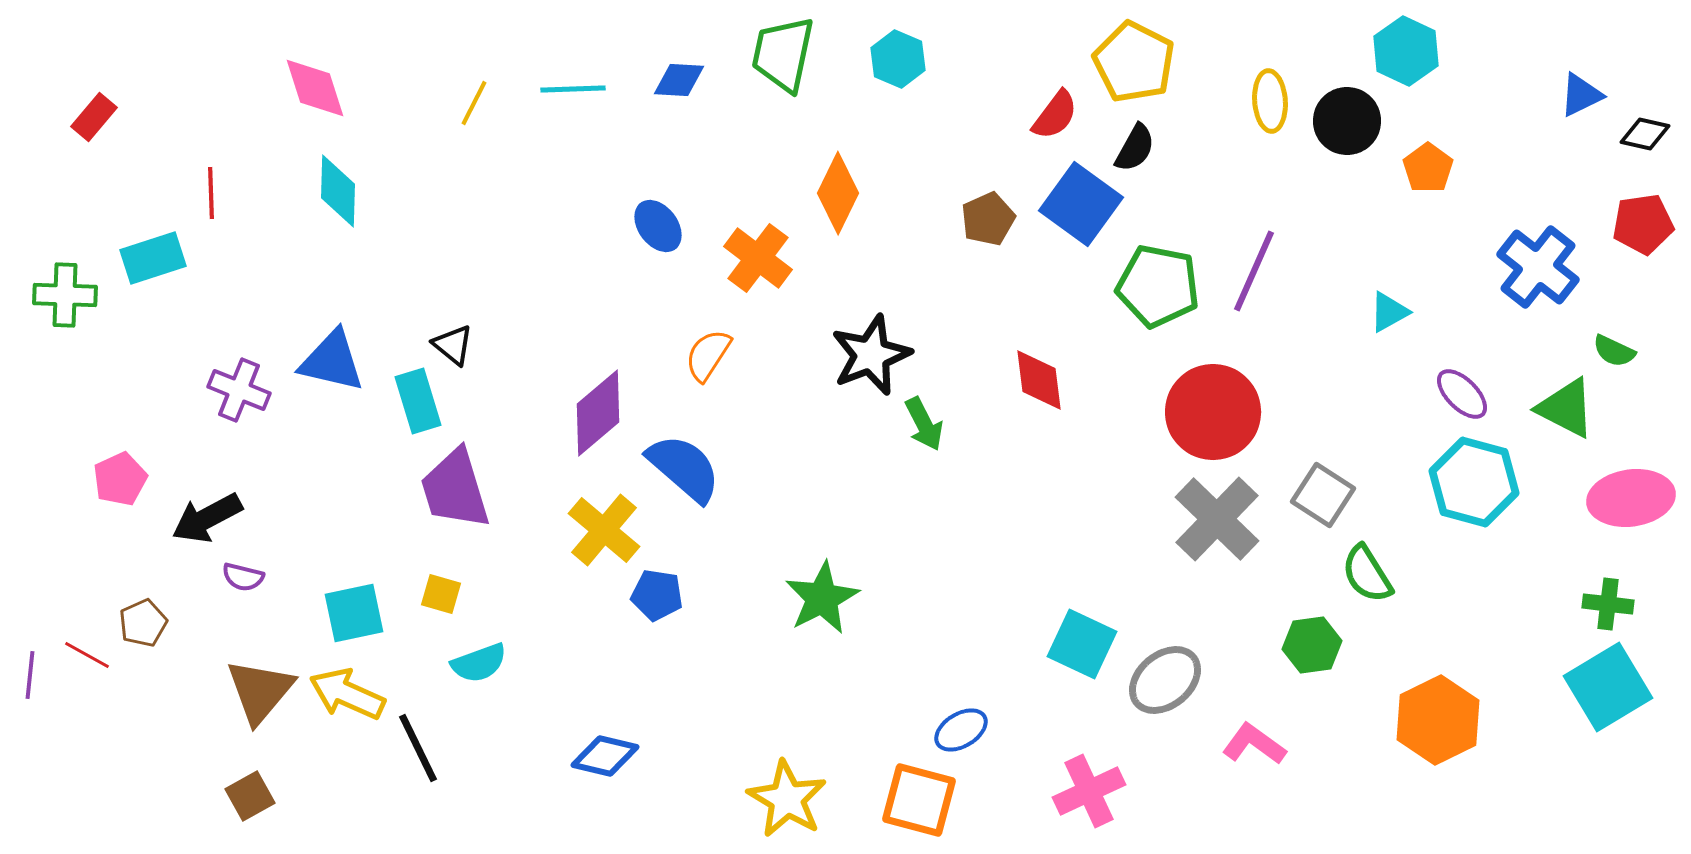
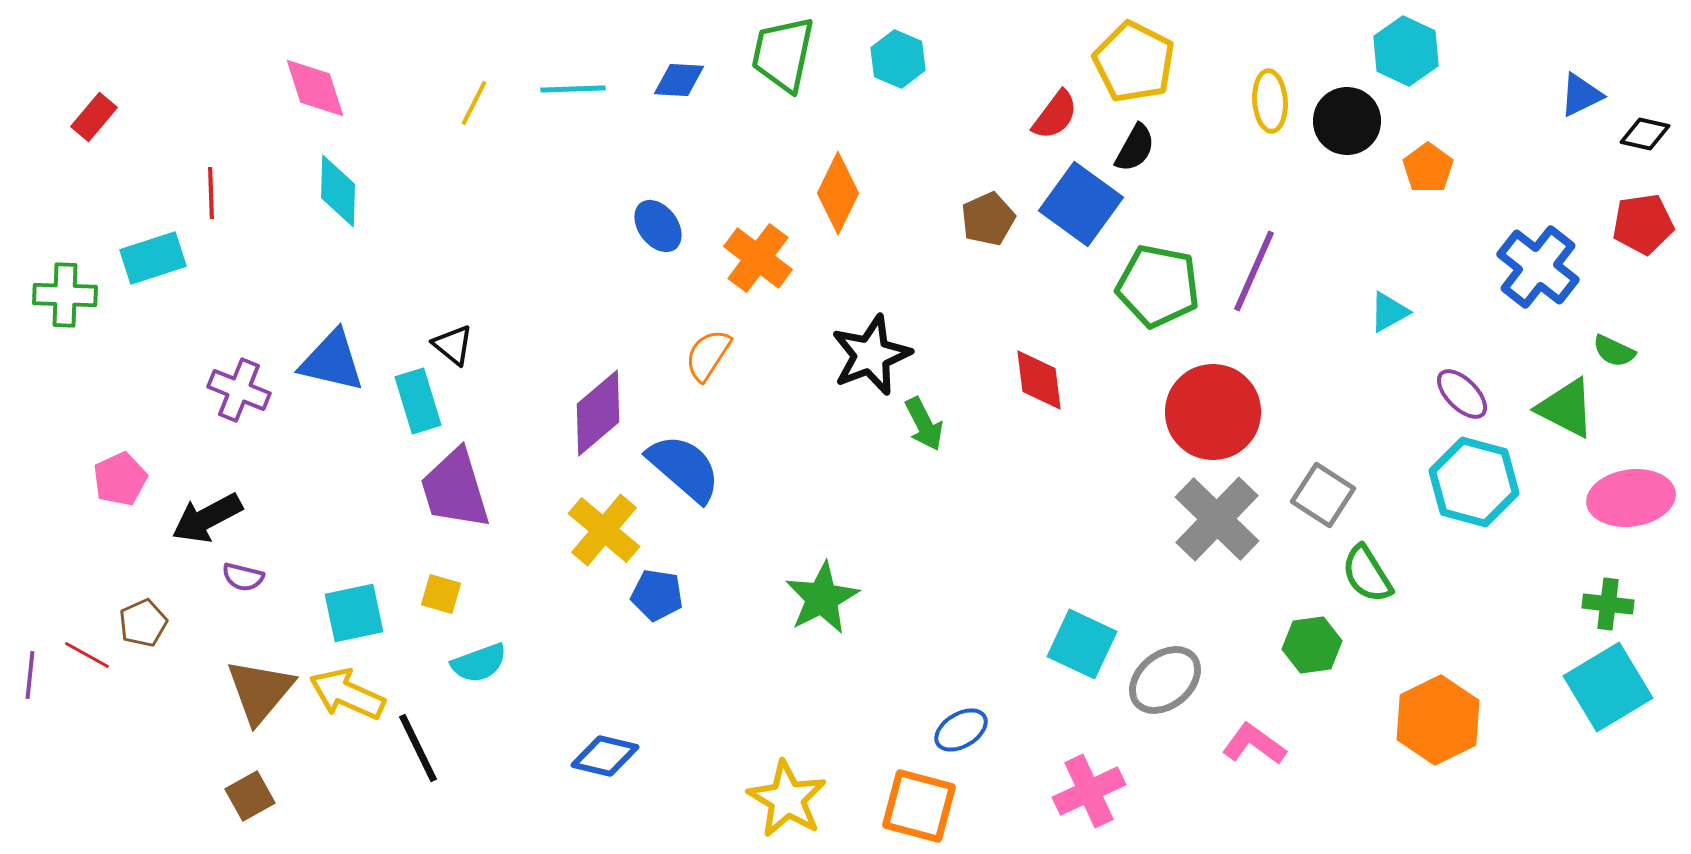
orange square at (919, 800): moved 6 px down
